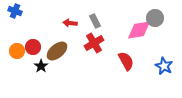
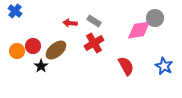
blue cross: rotated 16 degrees clockwise
gray rectangle: moved 1 px left; rotated 32 degrees counterclockwise
red circle: moved 1 px up
brown ellipse: moved 1 px left, 1 px up
red semicircle: moved 5 px down
